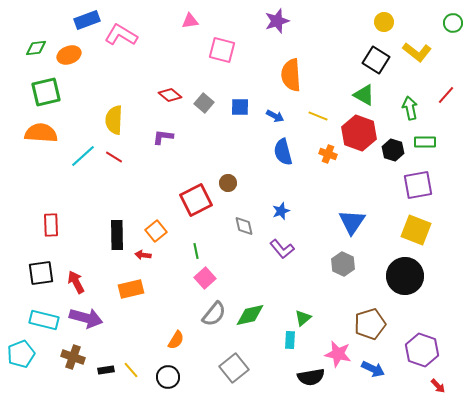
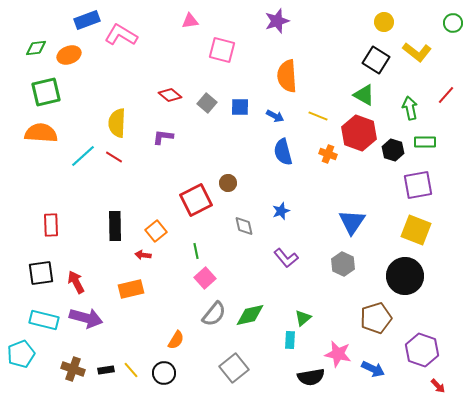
orange semicircle at (291, 75): moved 4 px left, 1 px down
gray square at (204, 103): moved 3 px right
yellow semicircle at (114, 120): moved 3 px right, 3 px down
black rectangle at (117, 235): moved 2 px left, 9 px up
purple L-shape at (282, 249): moved 4 px right, 9 px down
brown pentagon at (370, 324): moved 6 px right, 6 px up
brown cross at (73, 357): moved 12 px down
black circle at (168, 377): moved 4 px left, 4 px up
